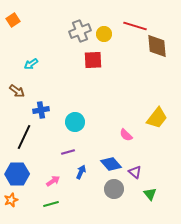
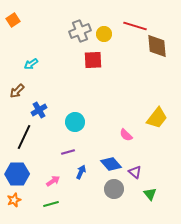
brown arrow: rotated 98 degrees clockwise
blue cross: moved 2 px left; rotated 21 degrees counterclockwise
orange star: moved 3 px right
